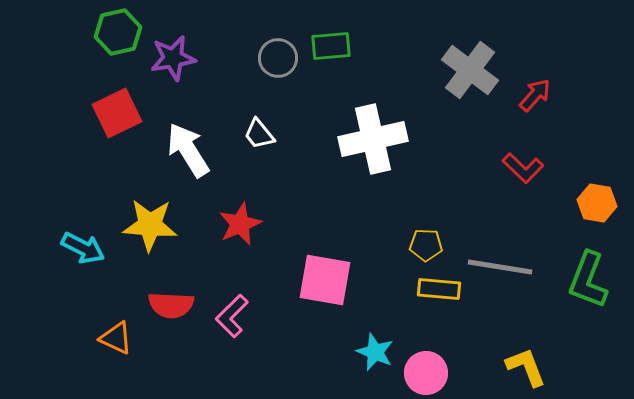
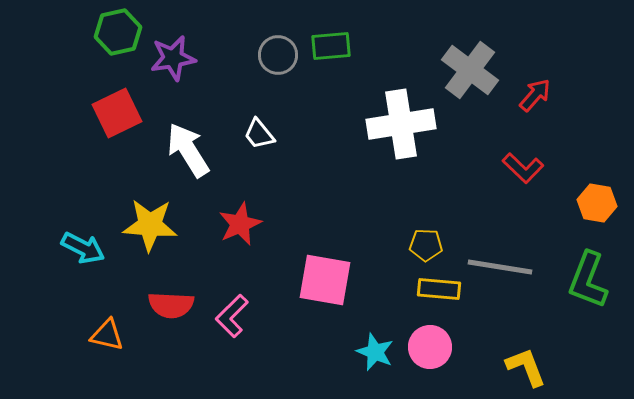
gray circle: moved 3 px up
white cross: moved 28 px right, 15 px up; rotated 4 degrees clockwise
orange triangle: moved 9 px left, 3 px up; rotated 12 degrees counterclockwise
pink circle: moved 4 px right, 26 px up
